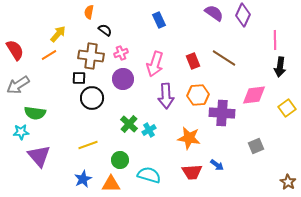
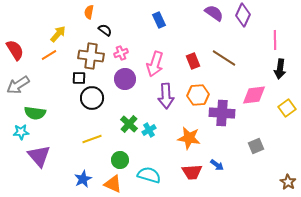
black arrow: moved 2 px down
purple circle: moved 2 px right
yellow line: moved 4 px right, 6 px up
orange triangle: moved 2 px right; rotated 24 degrees clockwise
